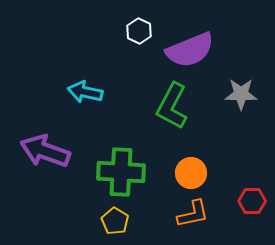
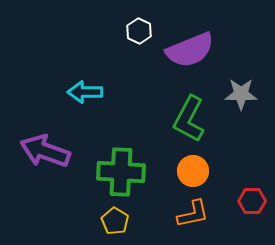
cyan arrow: rotated 12 degrees counterclockwise
green L-shape: moved 17 px right, 13 px down
orange circle: moved 2 px right, 2 px up
